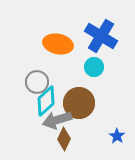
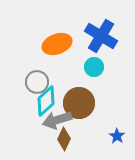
orange ellipse: moved 1 px left; rotated 32 degrees counterclockwise
